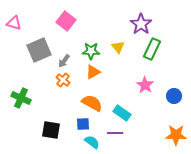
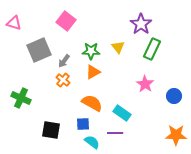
pink star: moved 1 px up
